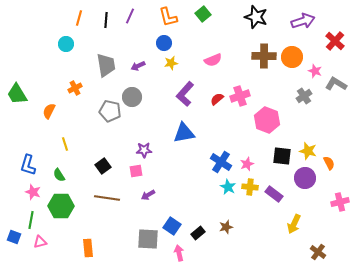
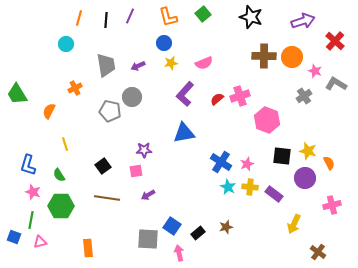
black star at (256, 17): moved 5 px left
pink semicircle at (213, 60): moved 9 px left, 3 px down
pink cross at (340, 202): moved 8 px left, 3 px down
